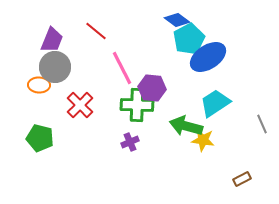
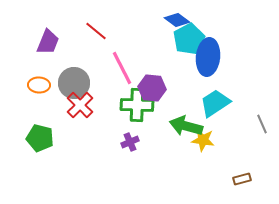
purple trapezoid: moved 4 px left, 2 px down
blue ellipse: rotated 51 degrees counterclockwise
gray circle: moved 19 px right, 16 px down
brown rectangle: rotated 12 degrees clockwise
